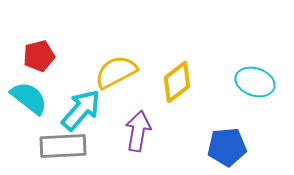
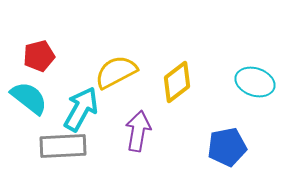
cyan arrow: moved 1 px up; rotated 12 degrees counterclockwise
blue pentagon: rotated 6 degrees counterclockwise
